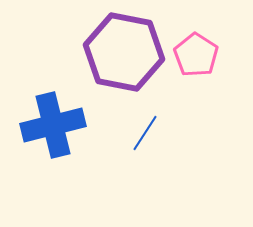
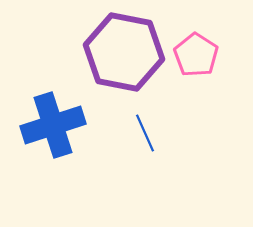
blue cross: rotated 4 degrees counterclockwise
blue line: rotated 57 degrees counterclockwise
